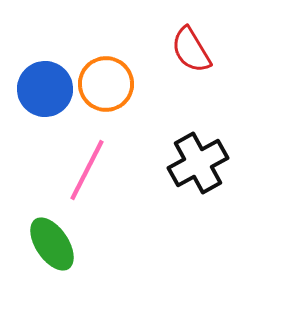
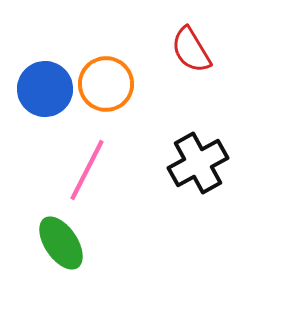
green ellipse: moved 9 px right, 1 px up
